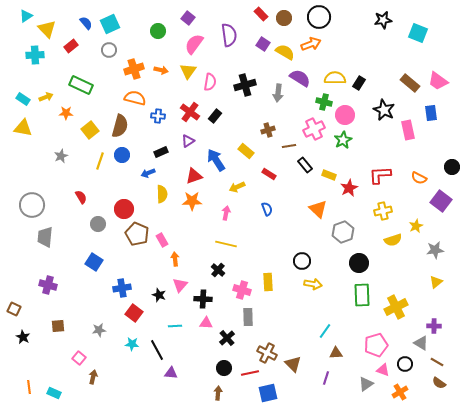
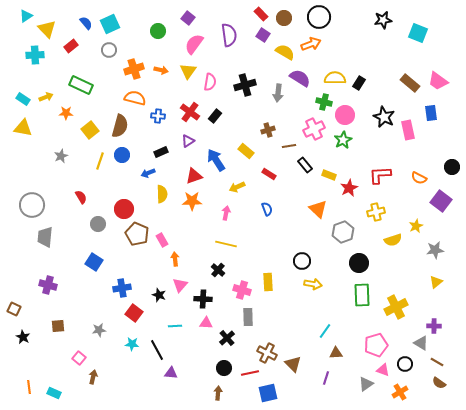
purple square at (263, 44): moved 9 px up
black star at (384, 110): moved 7 px down
yellow cross at (383, 211): moved 7 px left, 1 px down
